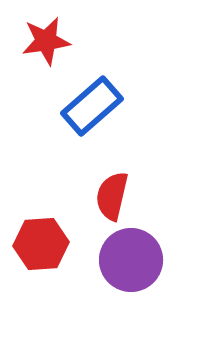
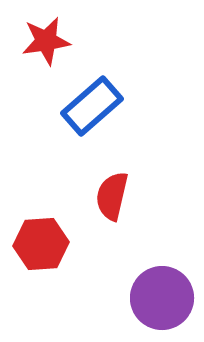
purple circle: moved 31 px right, 38 px down
